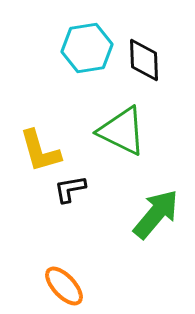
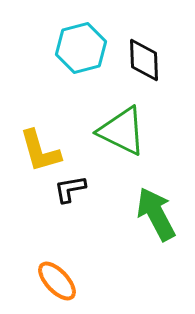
cyan hexagon: moved 6 px left; rotated 6 degrees counterclockwise
green arrow: rotated 68 degrees counterclockwise
orange ellipse: moved 7 px left, 5 px up
